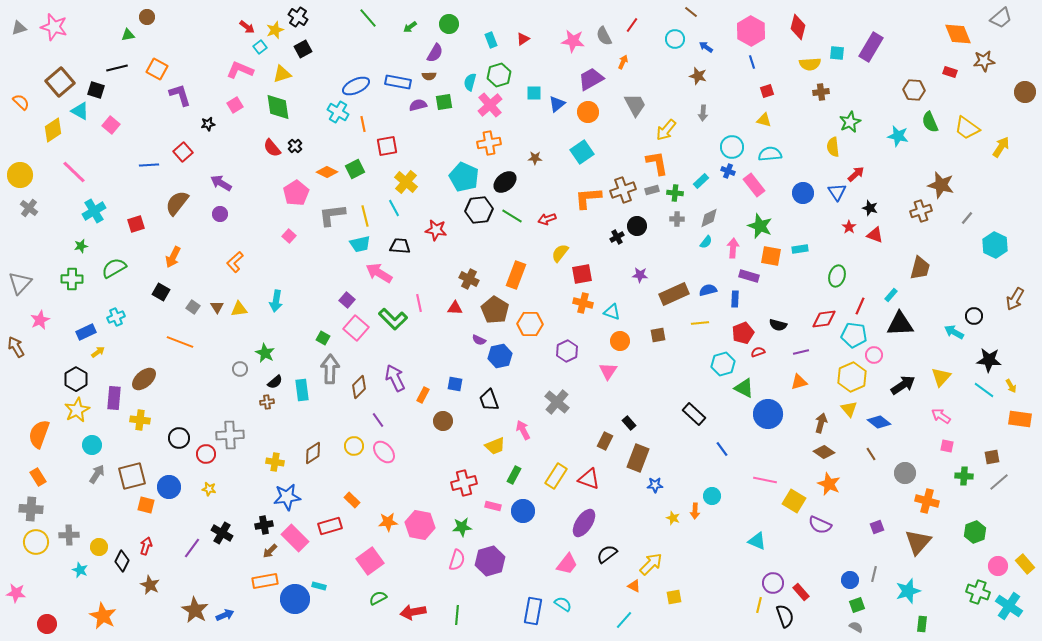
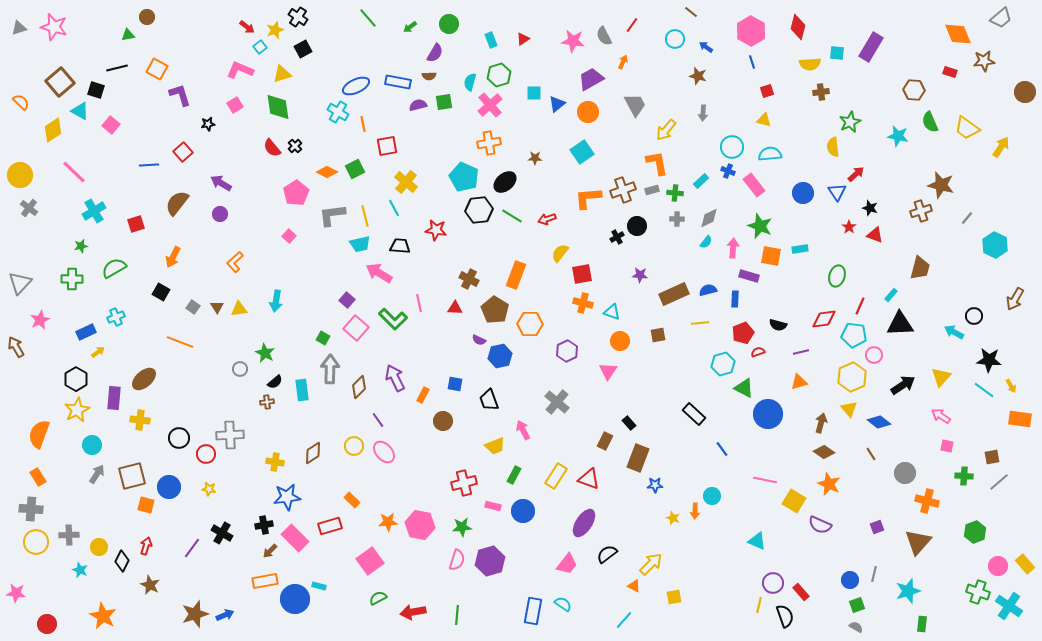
brown star at (195, 610): moved 4 px down; rotated 24 degrees clockwise
